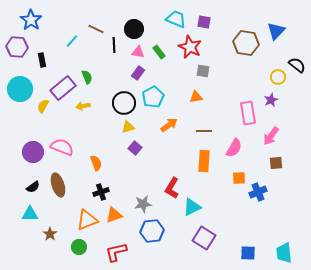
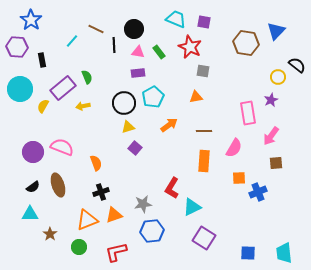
purple rectangle at (138, 73): rotated 48 degrees clockwise
